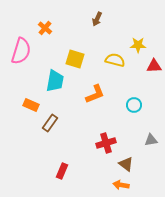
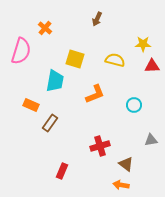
yellow star: moved 5 px right, 1 px up
red triangle: moved 2 px left
red cross: moved 6 px left, 3 px down
